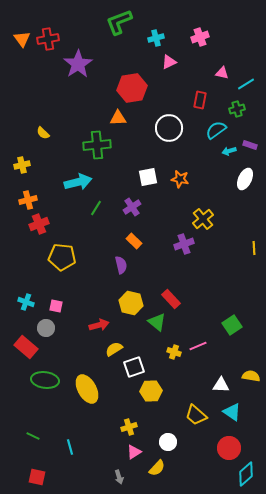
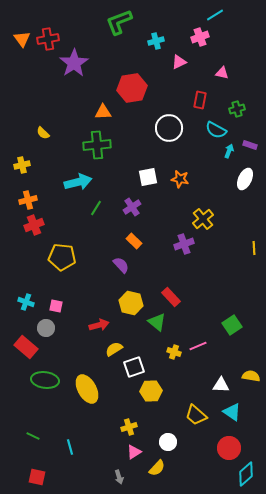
cyan cross at (156, 38): moved 3 px down
pink triangle at (169, 62): moved 10 px right
purple star at (78, 64): moved 4 px left, 1 px up
cyan line at (246, 84): moved 31 px left, 69 px up
orange triangle at (118, 118): moved 15 px left, 6 px up
cyan semicircle at (216, 130): rotated 115 degrees counterclockwise
cyan arrow at (229, 151): rotated 128 degrees clockwise
red cross at (39, 224): moved 5 px left, 1 px down
purple semicircle at (121, 265): rotated 30 degrees counterclockwise
red rectangle at (171, 299): moved 2 px up
